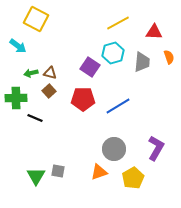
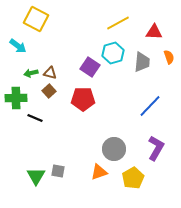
blue line: moved 32 px right; rotated 15 degrees counterclockwise
